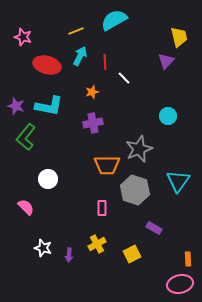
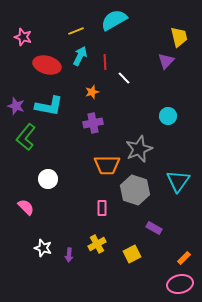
orange rectangle: moved 4 px left, 1 px up; rotated 48 degrees clockwise
